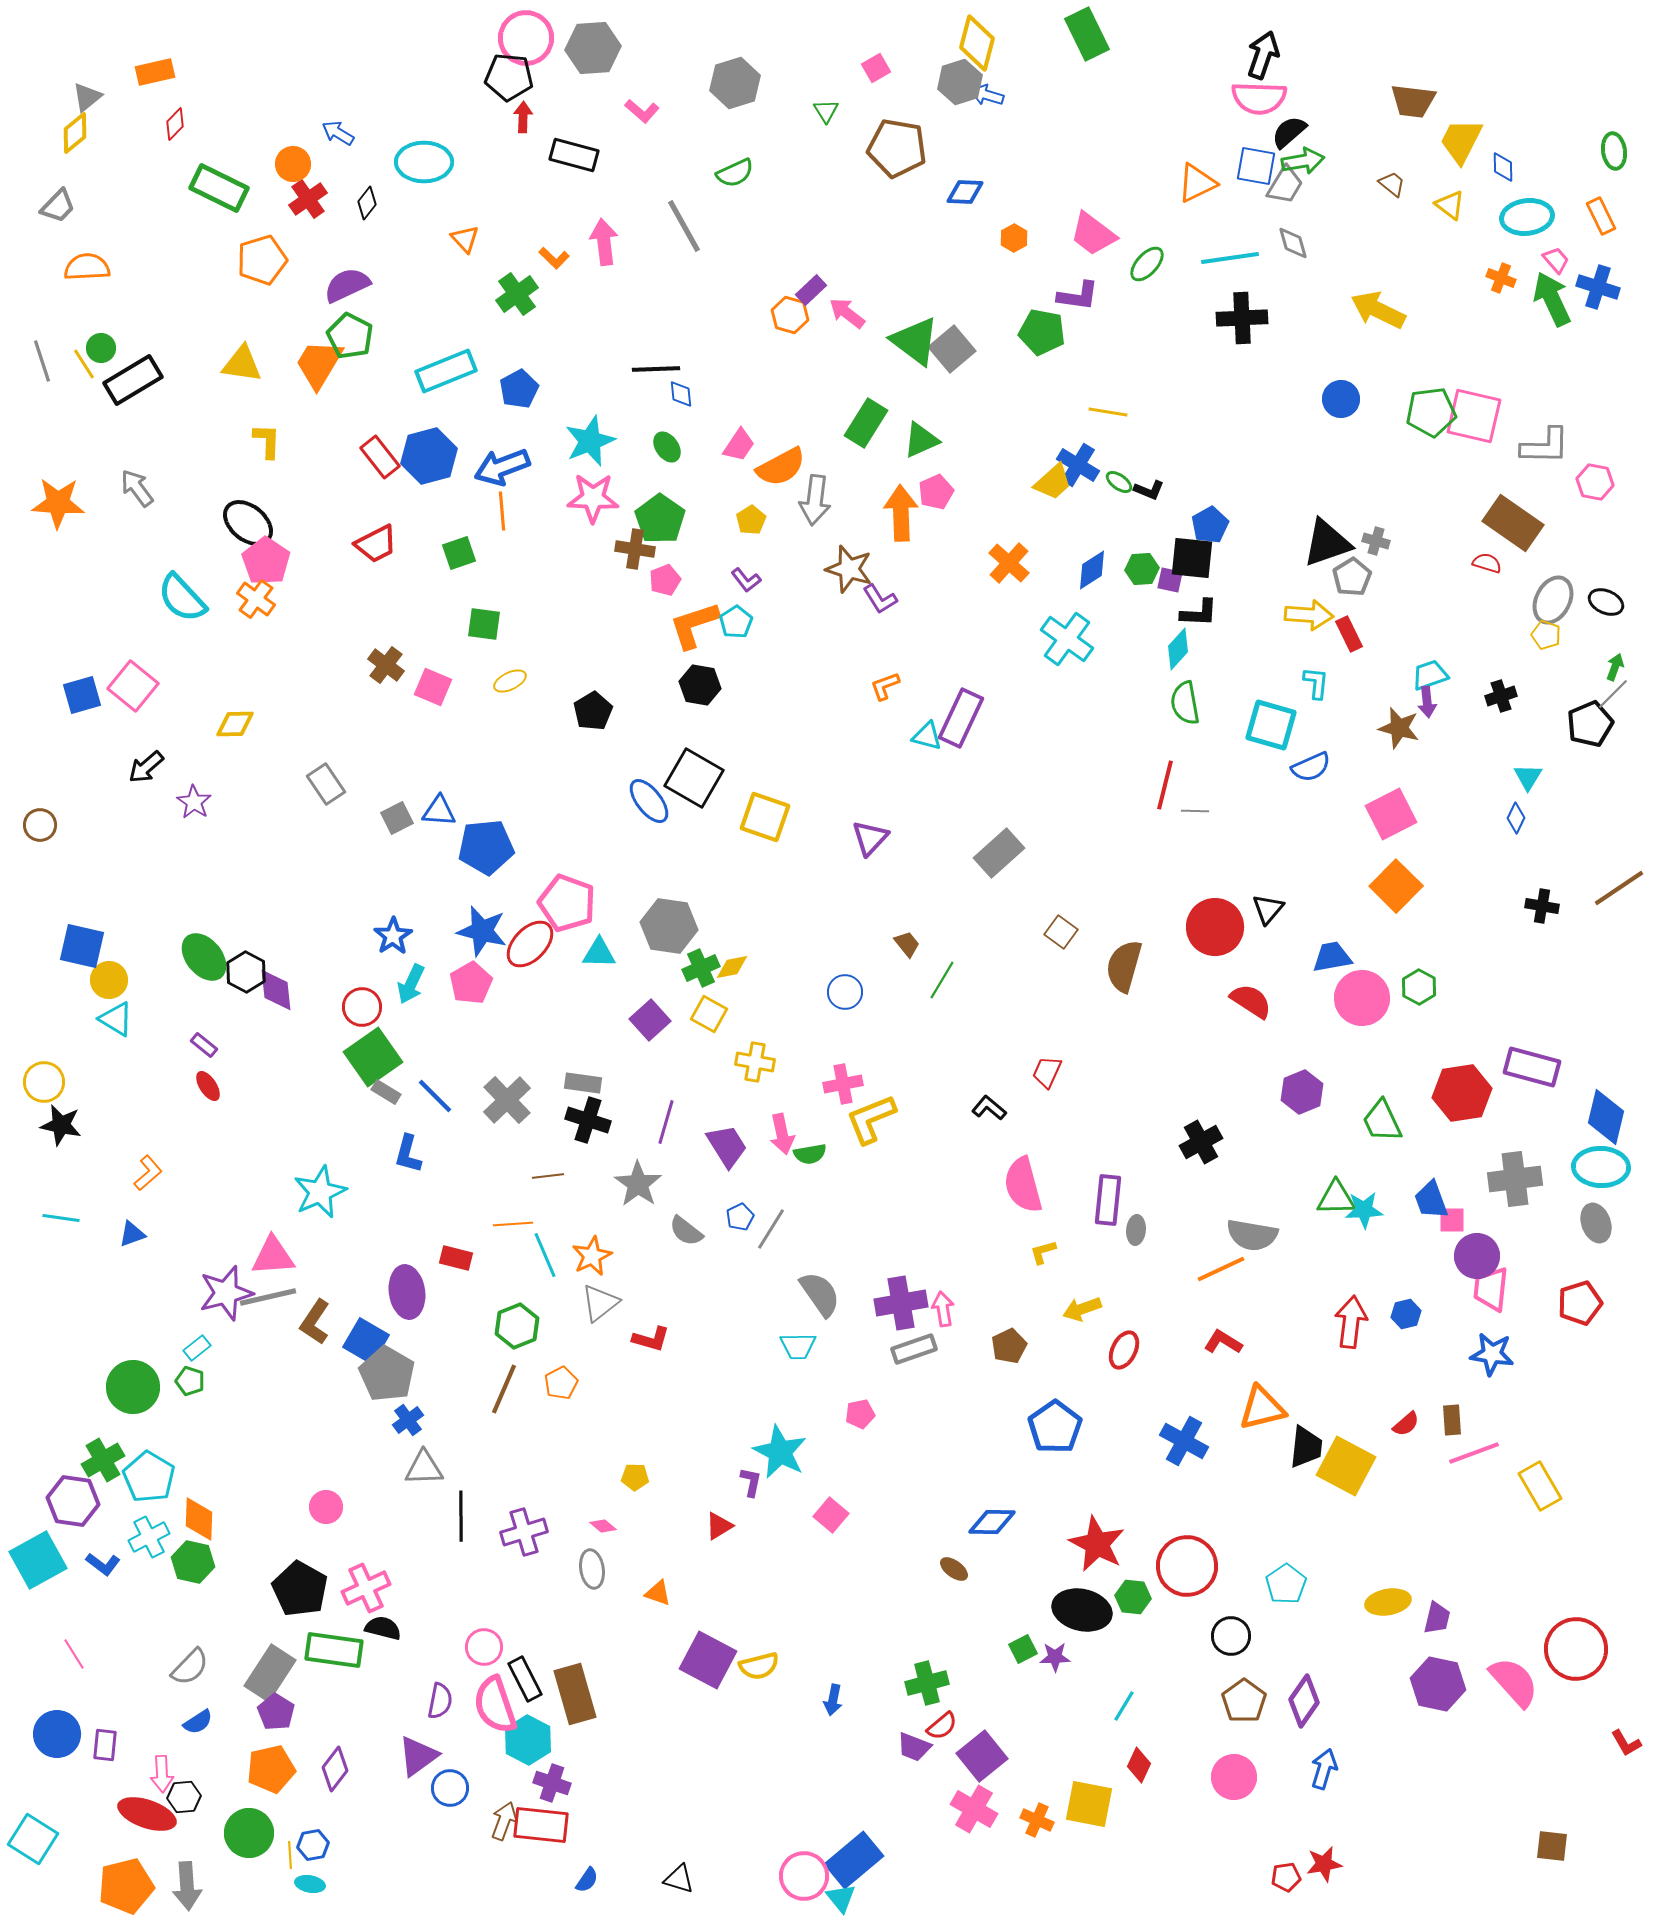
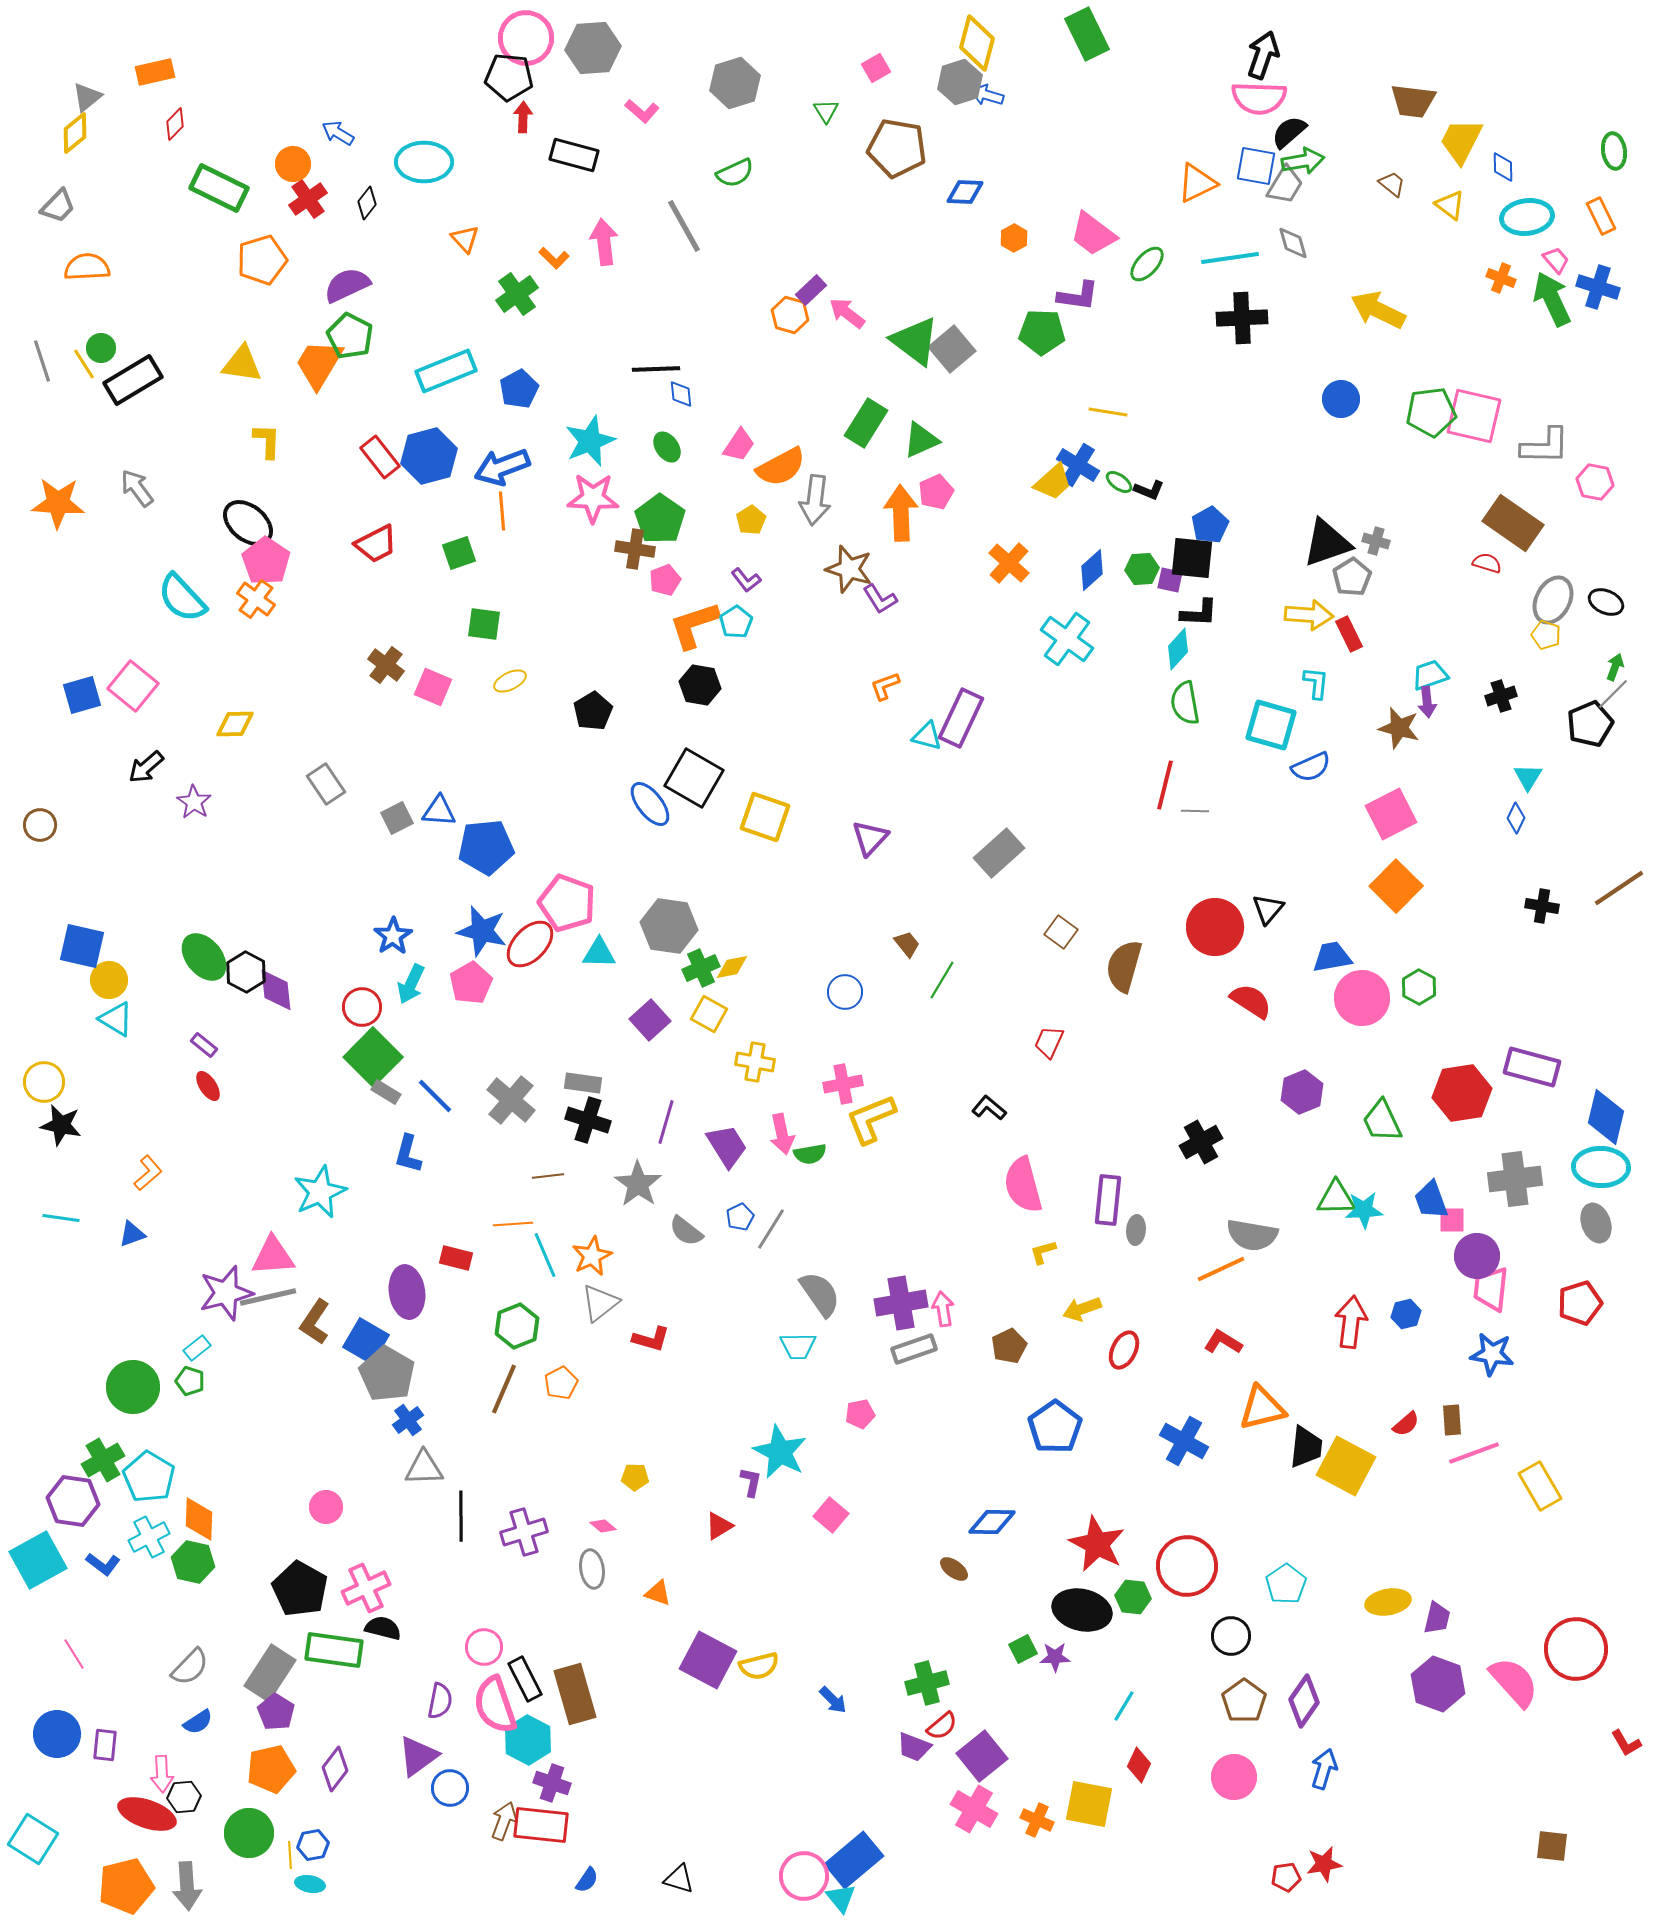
green pentagon at (1042, 332): rotated 9 degrees counterclockwise
blue diamond at (1092, 570): rotated 9 degrees counterclockwise
blue ellipse at (649, 801): moved 1 px right, 3 px down
green square at (373, 1057): rotated 10 degrees counterclockwise
red trapezoid at (1047, 1072): moved 2 px right, 30 px up
gray cross at (507, 1100): moved 4 px right; rotated 6 degrees counterclockwise
purple hexagon at (1438, 1684): rotated 8 degrees clockwise
blue arrow at (833, 1700): rotated 56 degrees counterclockwise
